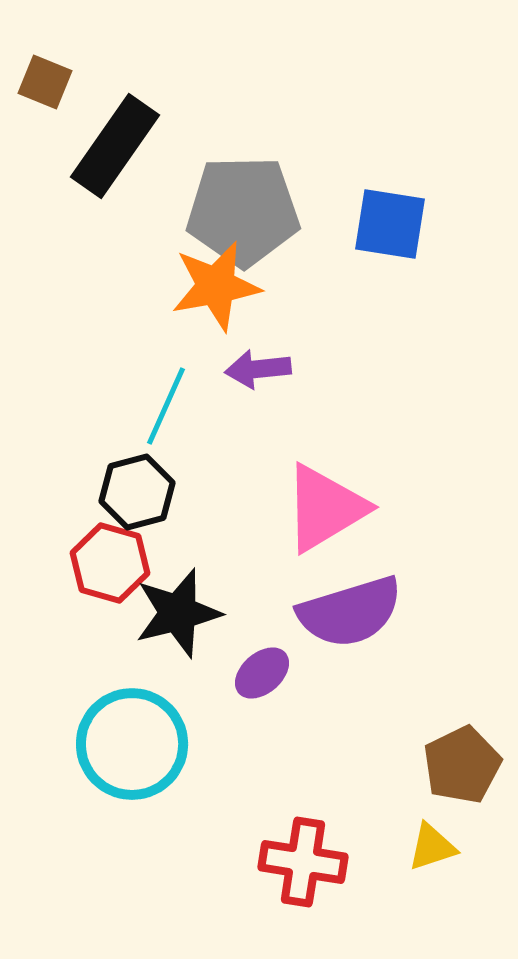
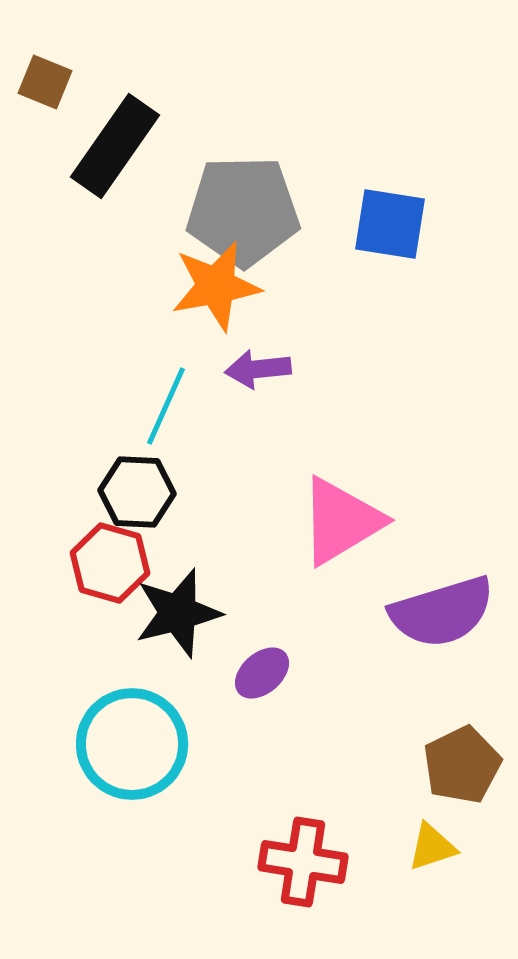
black hexagon: rotated 18 degrees clockwise
pink triangle: moved 16 px right, 13 px down
purple semicircle: moved 92 px right
